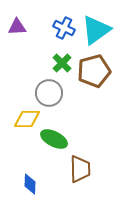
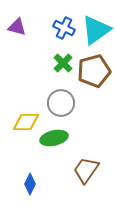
purple triangle: rotated 18 degrees clockwise
green cross: moved 1 px right
gray circle: moved 12 px right, 10 px down
yellow diamond: moved 1 px left, 3 px down
green ellipse: moved 1 px up; rotated 40 degrees counterclockwise
brown trapezoid: moved 6 px right, 1 px down; rotated 144 degrees counterclockwise
blue diamond: rotated 25 degrees clockwise
